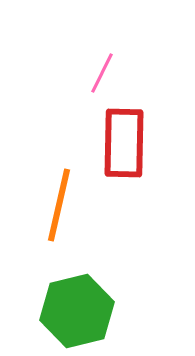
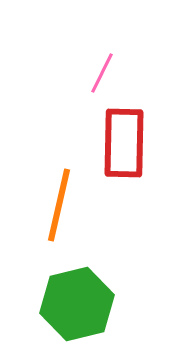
green hexagon: moved 7 px up
